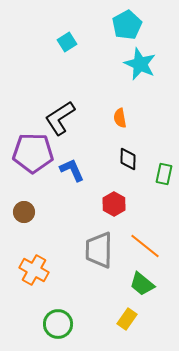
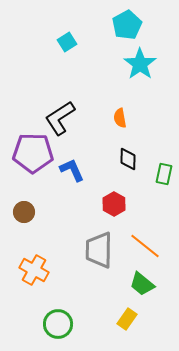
cyan star: rotated 12 degrees clockwise
